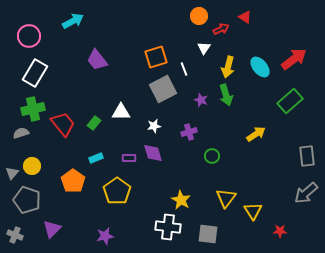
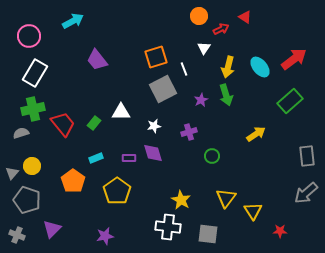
purple star at (201, 100): rotated 24 degrees clockwise
gray cross at (15, 235): moved 2 px right
